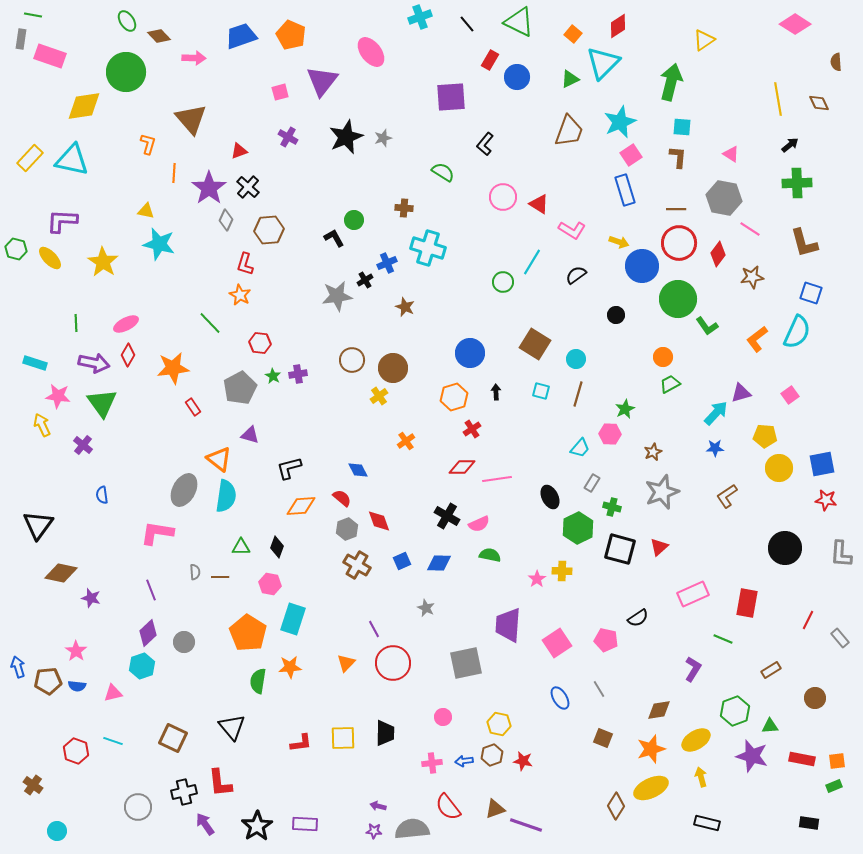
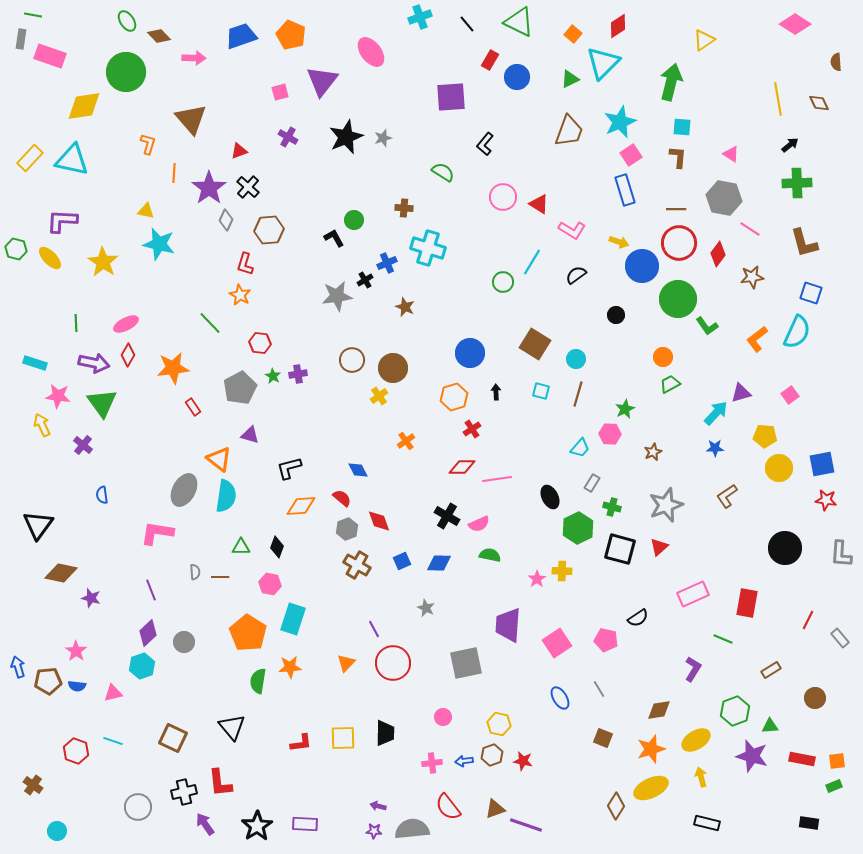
gray star at (662, 492): moved 4 px right, 13 px down
